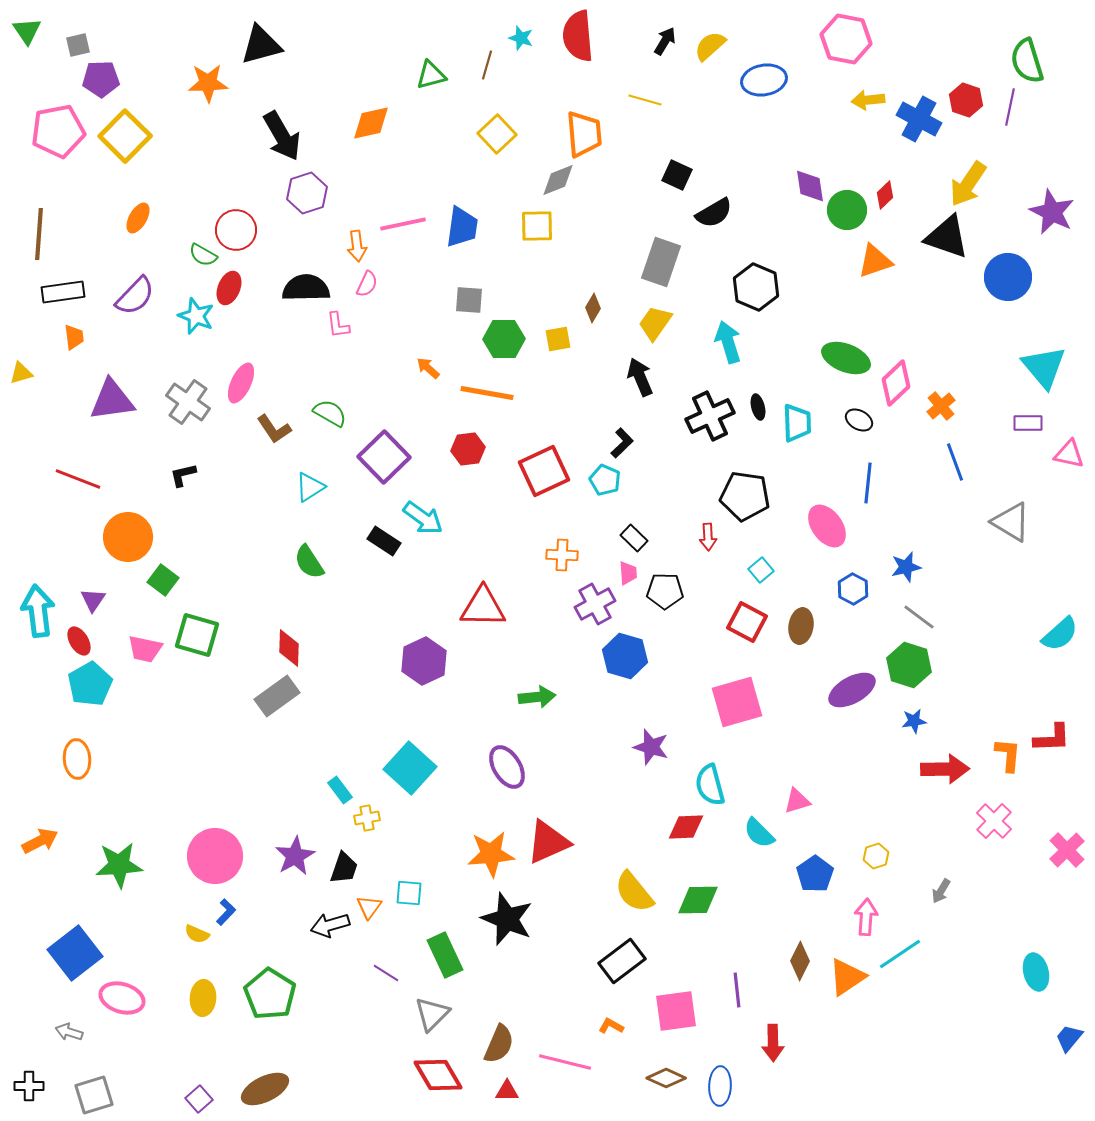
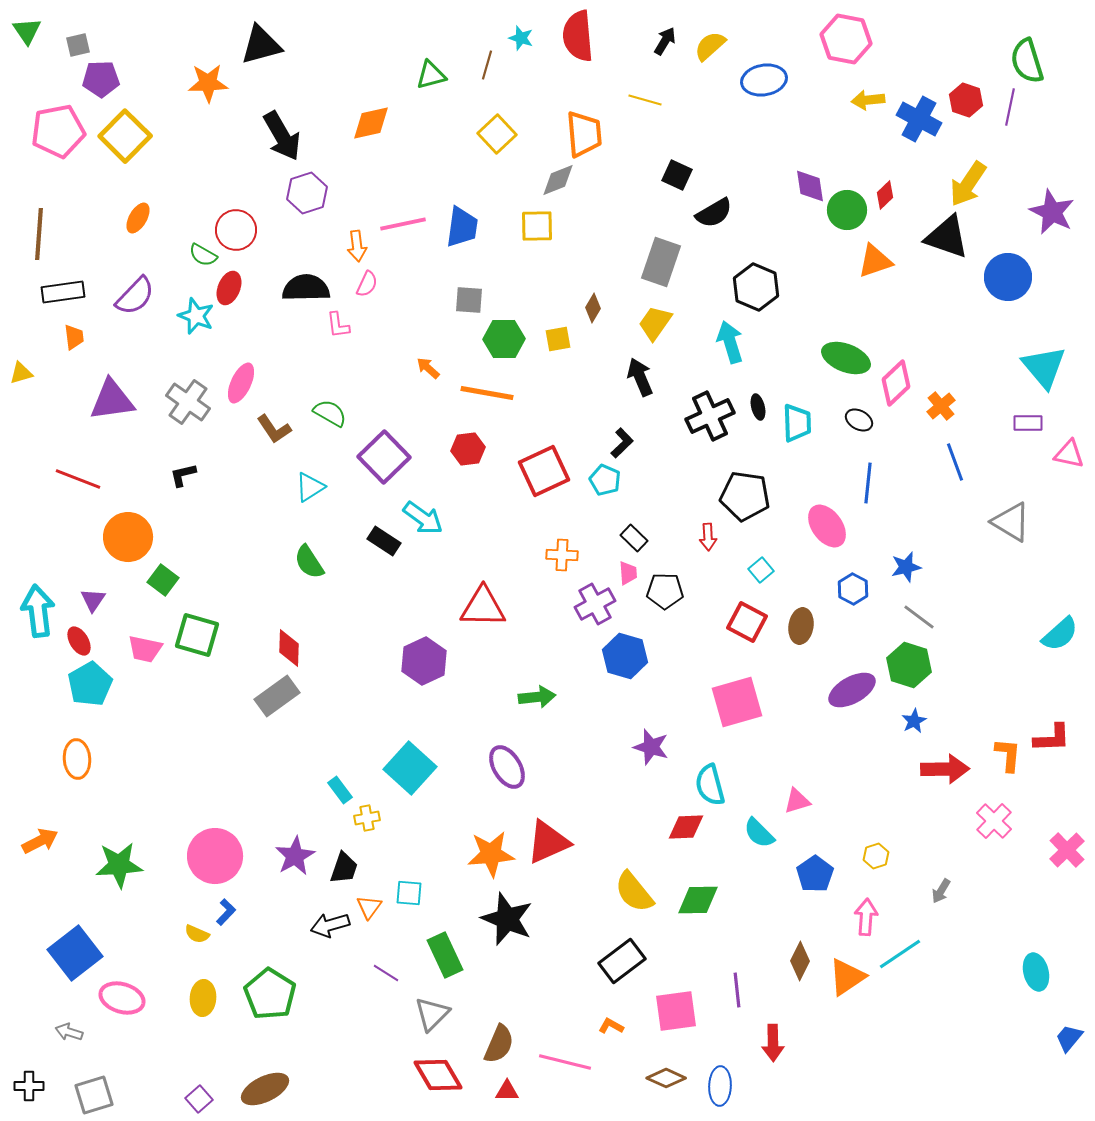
cyan arrow at (728, 342): moved 2 px right
blue star at (914, 721): rotated 20 degrees counterclockwise
